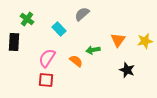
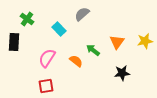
orange triangle: moved 1 px left, 2 px down
green arrow: rotated 48 degrees clockwise
black star: moved 5 px left, 3 px down; rotated 28 degrees counterclockwise
red square: moved 6 px down; rotated 14 degrees counterclockwise
